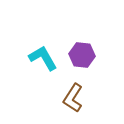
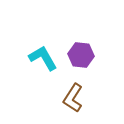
purple hexagon: moved 1 px left
